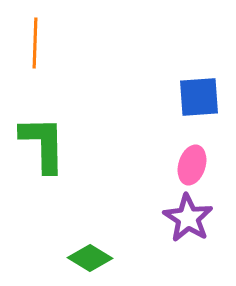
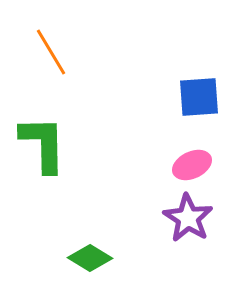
orange line: moved 16 px right, 9 px down; rotated 33 degrees counterclockwise
pink ellipse: rotated 48 degrees clockwise
